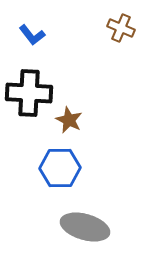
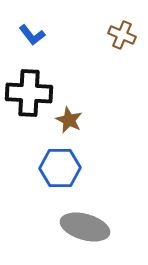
brown cross: moved 1 px right, 7 px down
